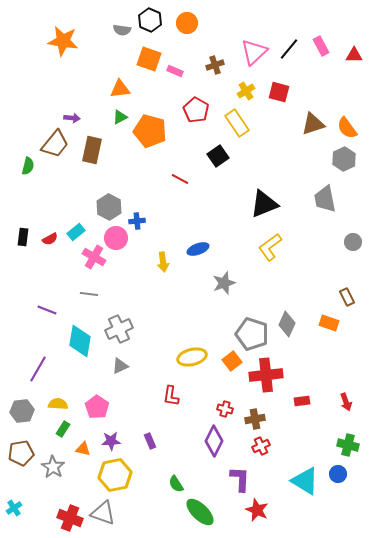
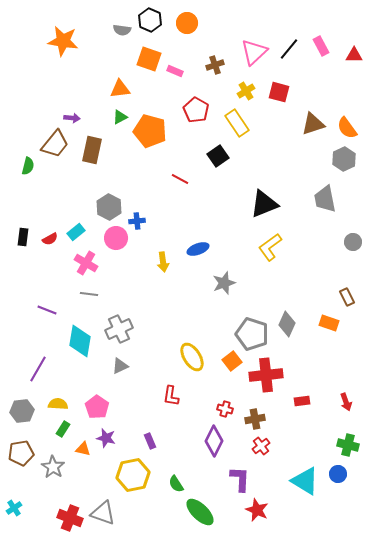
pink cross at (94, 257): moved 8 px left, 6 px down
yellow ellipse at (192, 357): rotated 72 degrees clockwise
purple star at (111, 441): moved 5 px left, 3 px up; rotated 18 degrees clockwise
red cross at (261, 446): rotated 12 degrees counterclockwise
yellow hexagon at (115, 475): moved 18 px right
